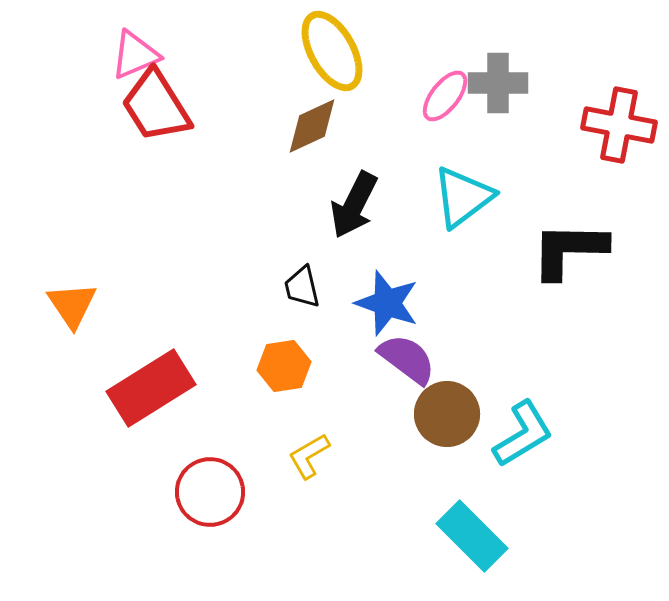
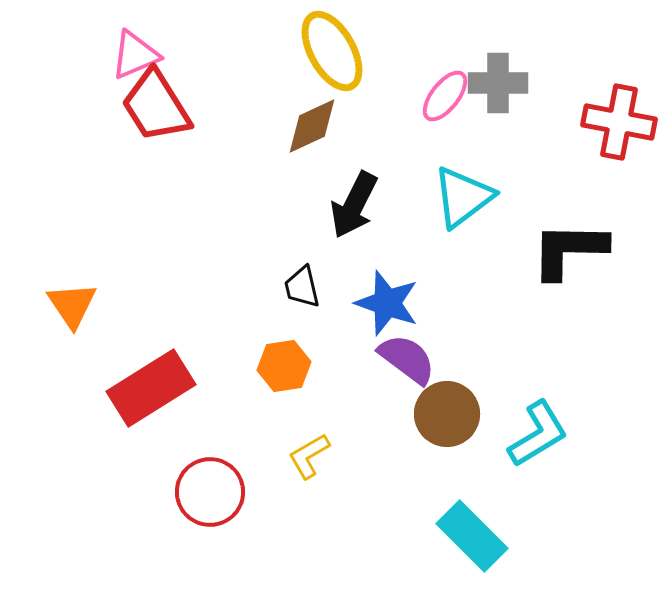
red cross: moved 3 px up
cyan L-shape: moved 15 px right
